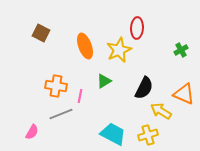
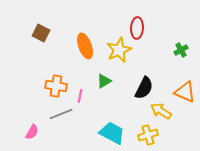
orange triangle: moved 1 px right, 2 px up
cyan trapezoid: moved 1 px left, 1 px up
